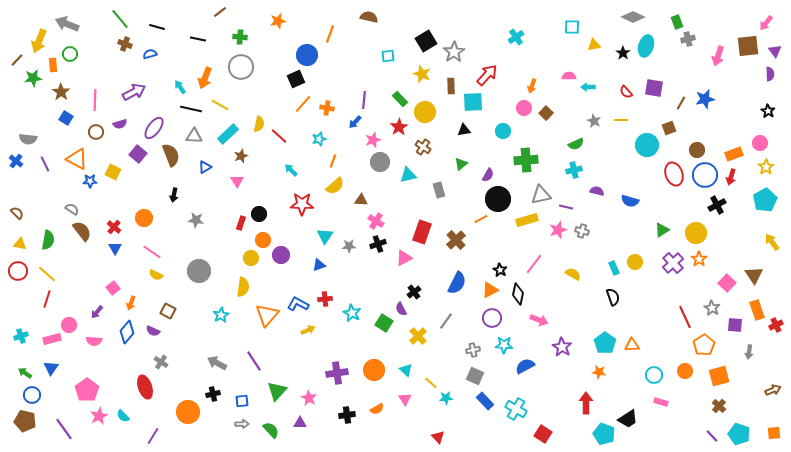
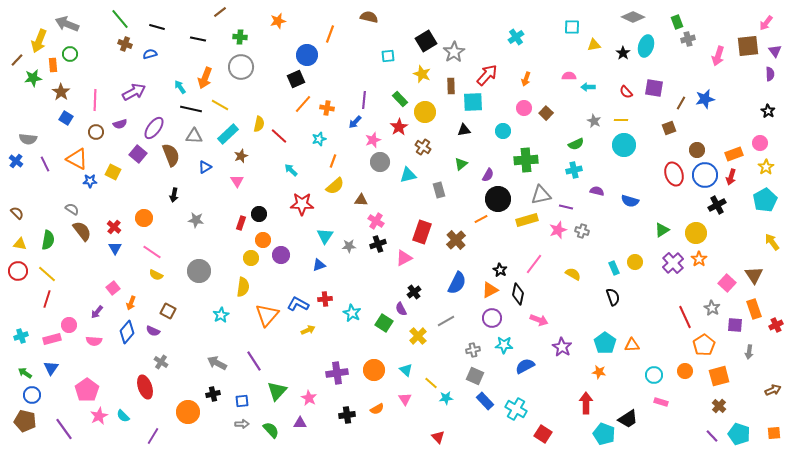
orange arrow at (532, 86): moved 6 px left, 7 px up
cyan circle at (647, 145): moved 23 px left
orange rectangle at (757, 310): moved 3 px left, 1 px up
gray line at (446, 321): rotated 24 degrees clockwise
